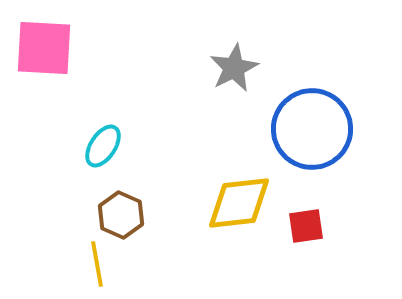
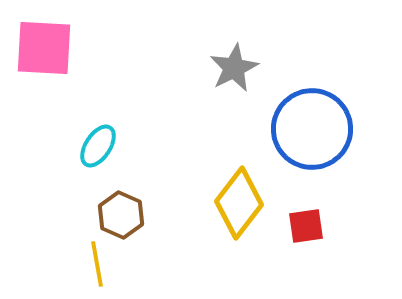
cyan ellipse: moved 5 px left
yellow diamond: rotated 46 degrees counterclockwise
